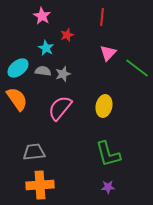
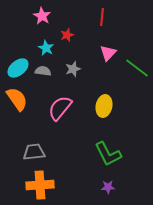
gray star: moved 10 px right, 5 px up
green L-shape: rotated 12 degrees counterclockwise
